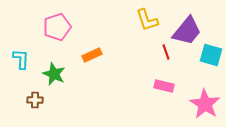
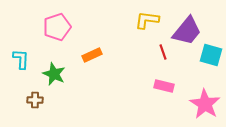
yellow L-shape: rotated 115 degrees clockwise
red line: moved 3 px left
